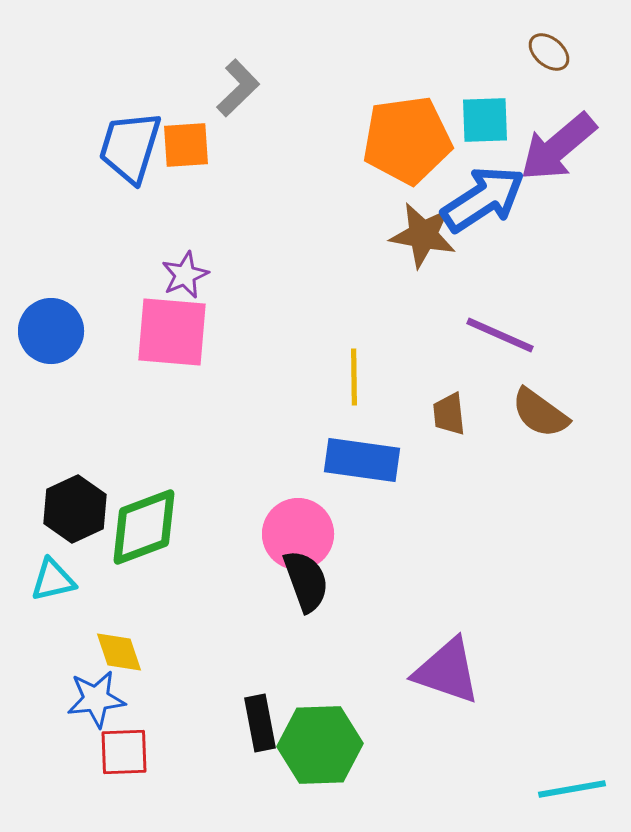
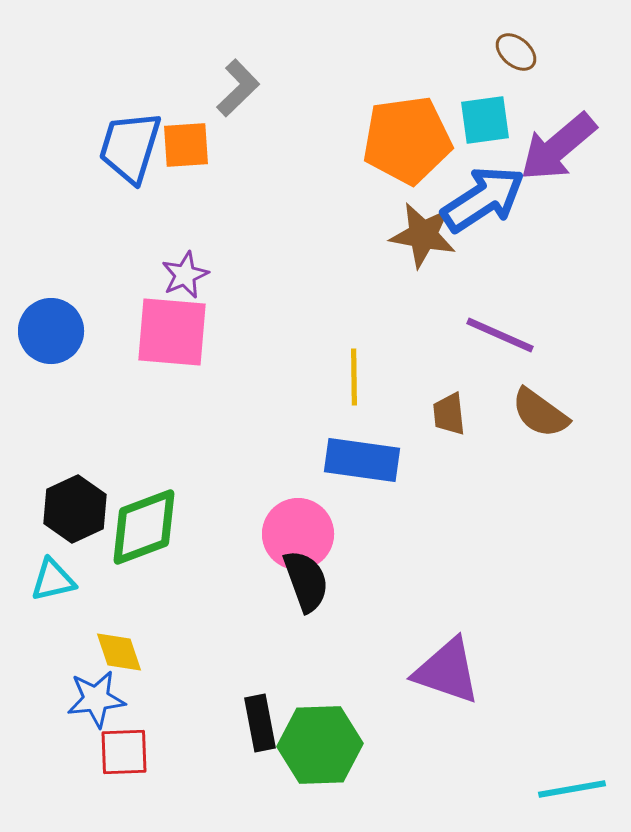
brown ellipse: moved 33 px left
cyan square: rotated 6 degrees counterclockwise
